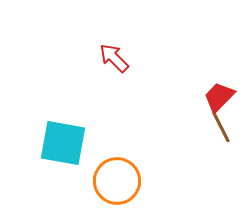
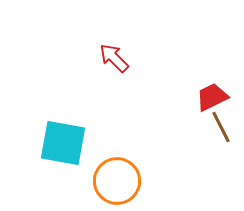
red trapezoid: moved 7 px left; rotated 20 degrees clockwise
